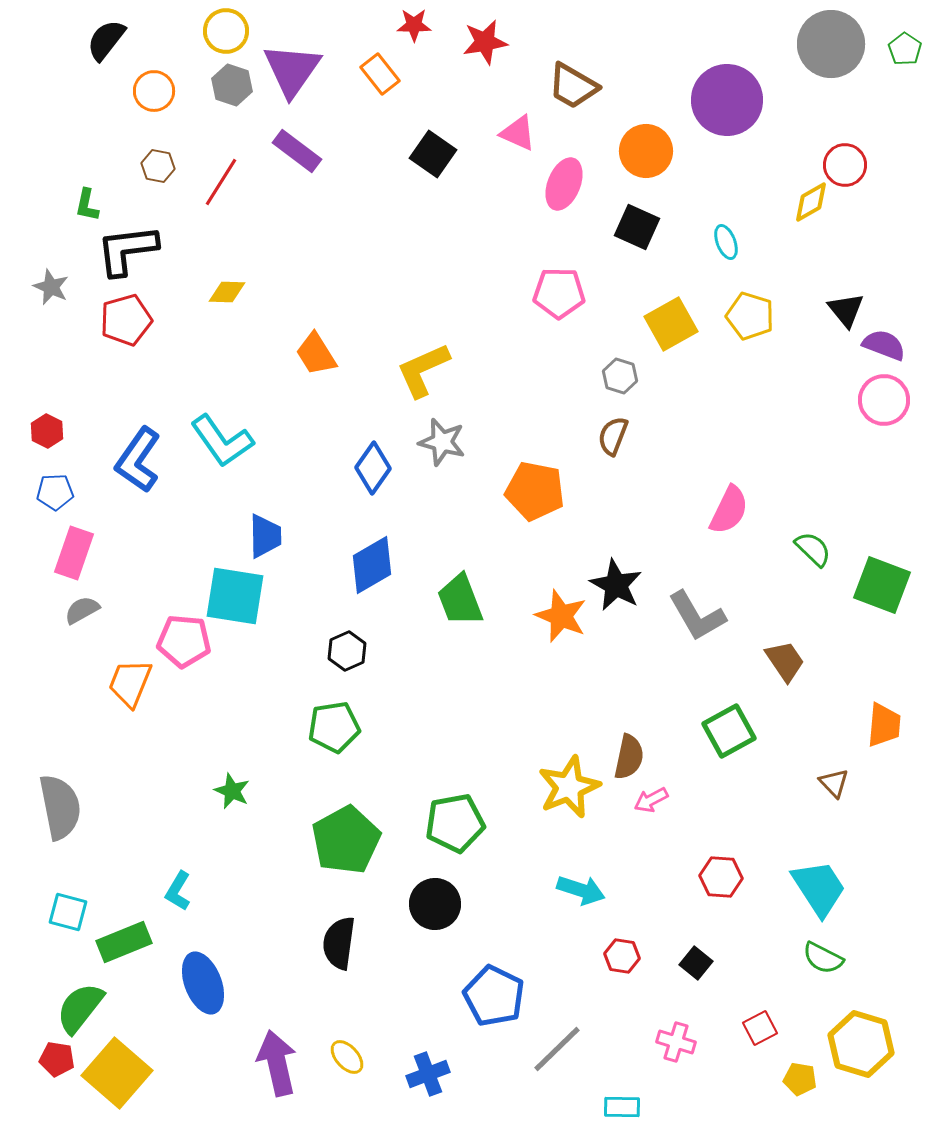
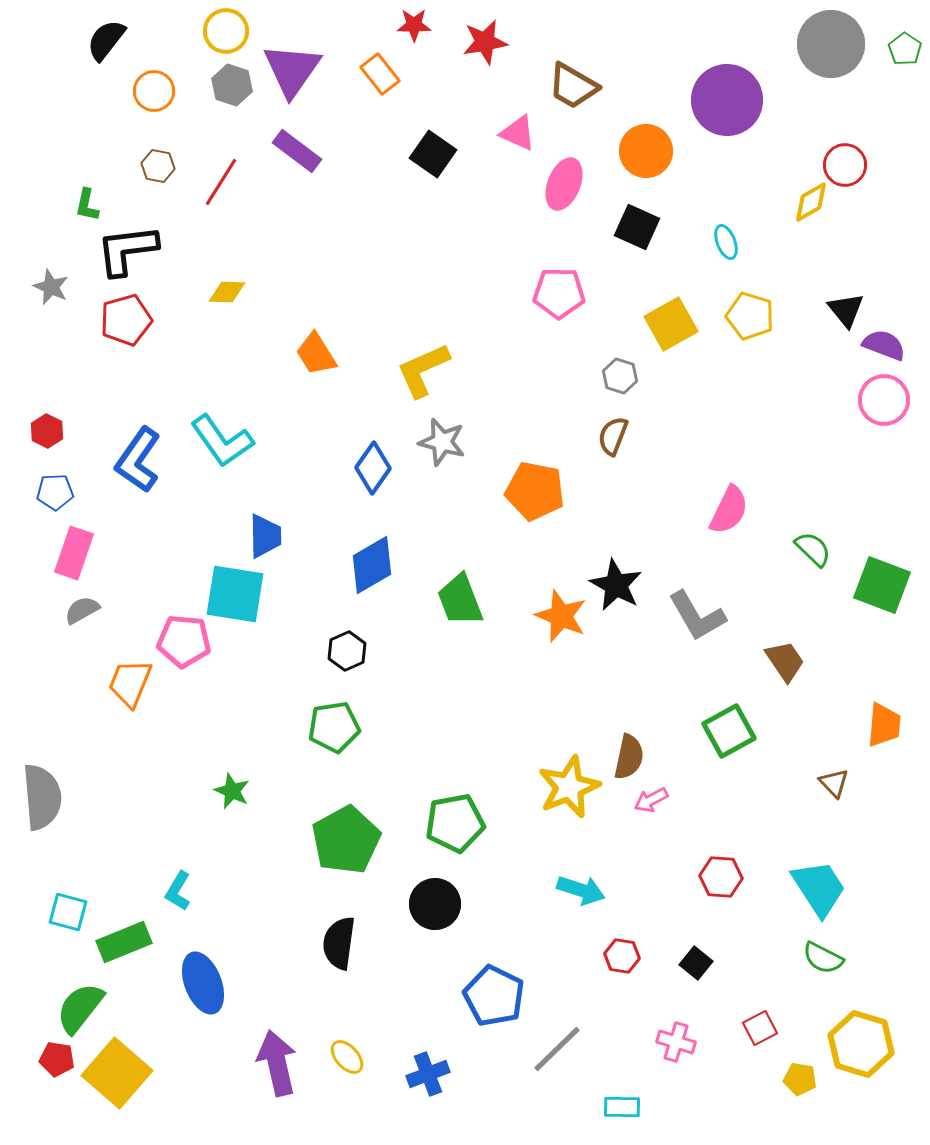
cyan square at (235, 596): moved 2 px up
gray semicircle at (60, 807): moved 18 px left, 10 px up; rotated 6 degrees clockwise
